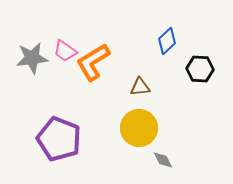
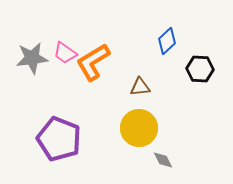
pink trapezoid: moved 2 px down
